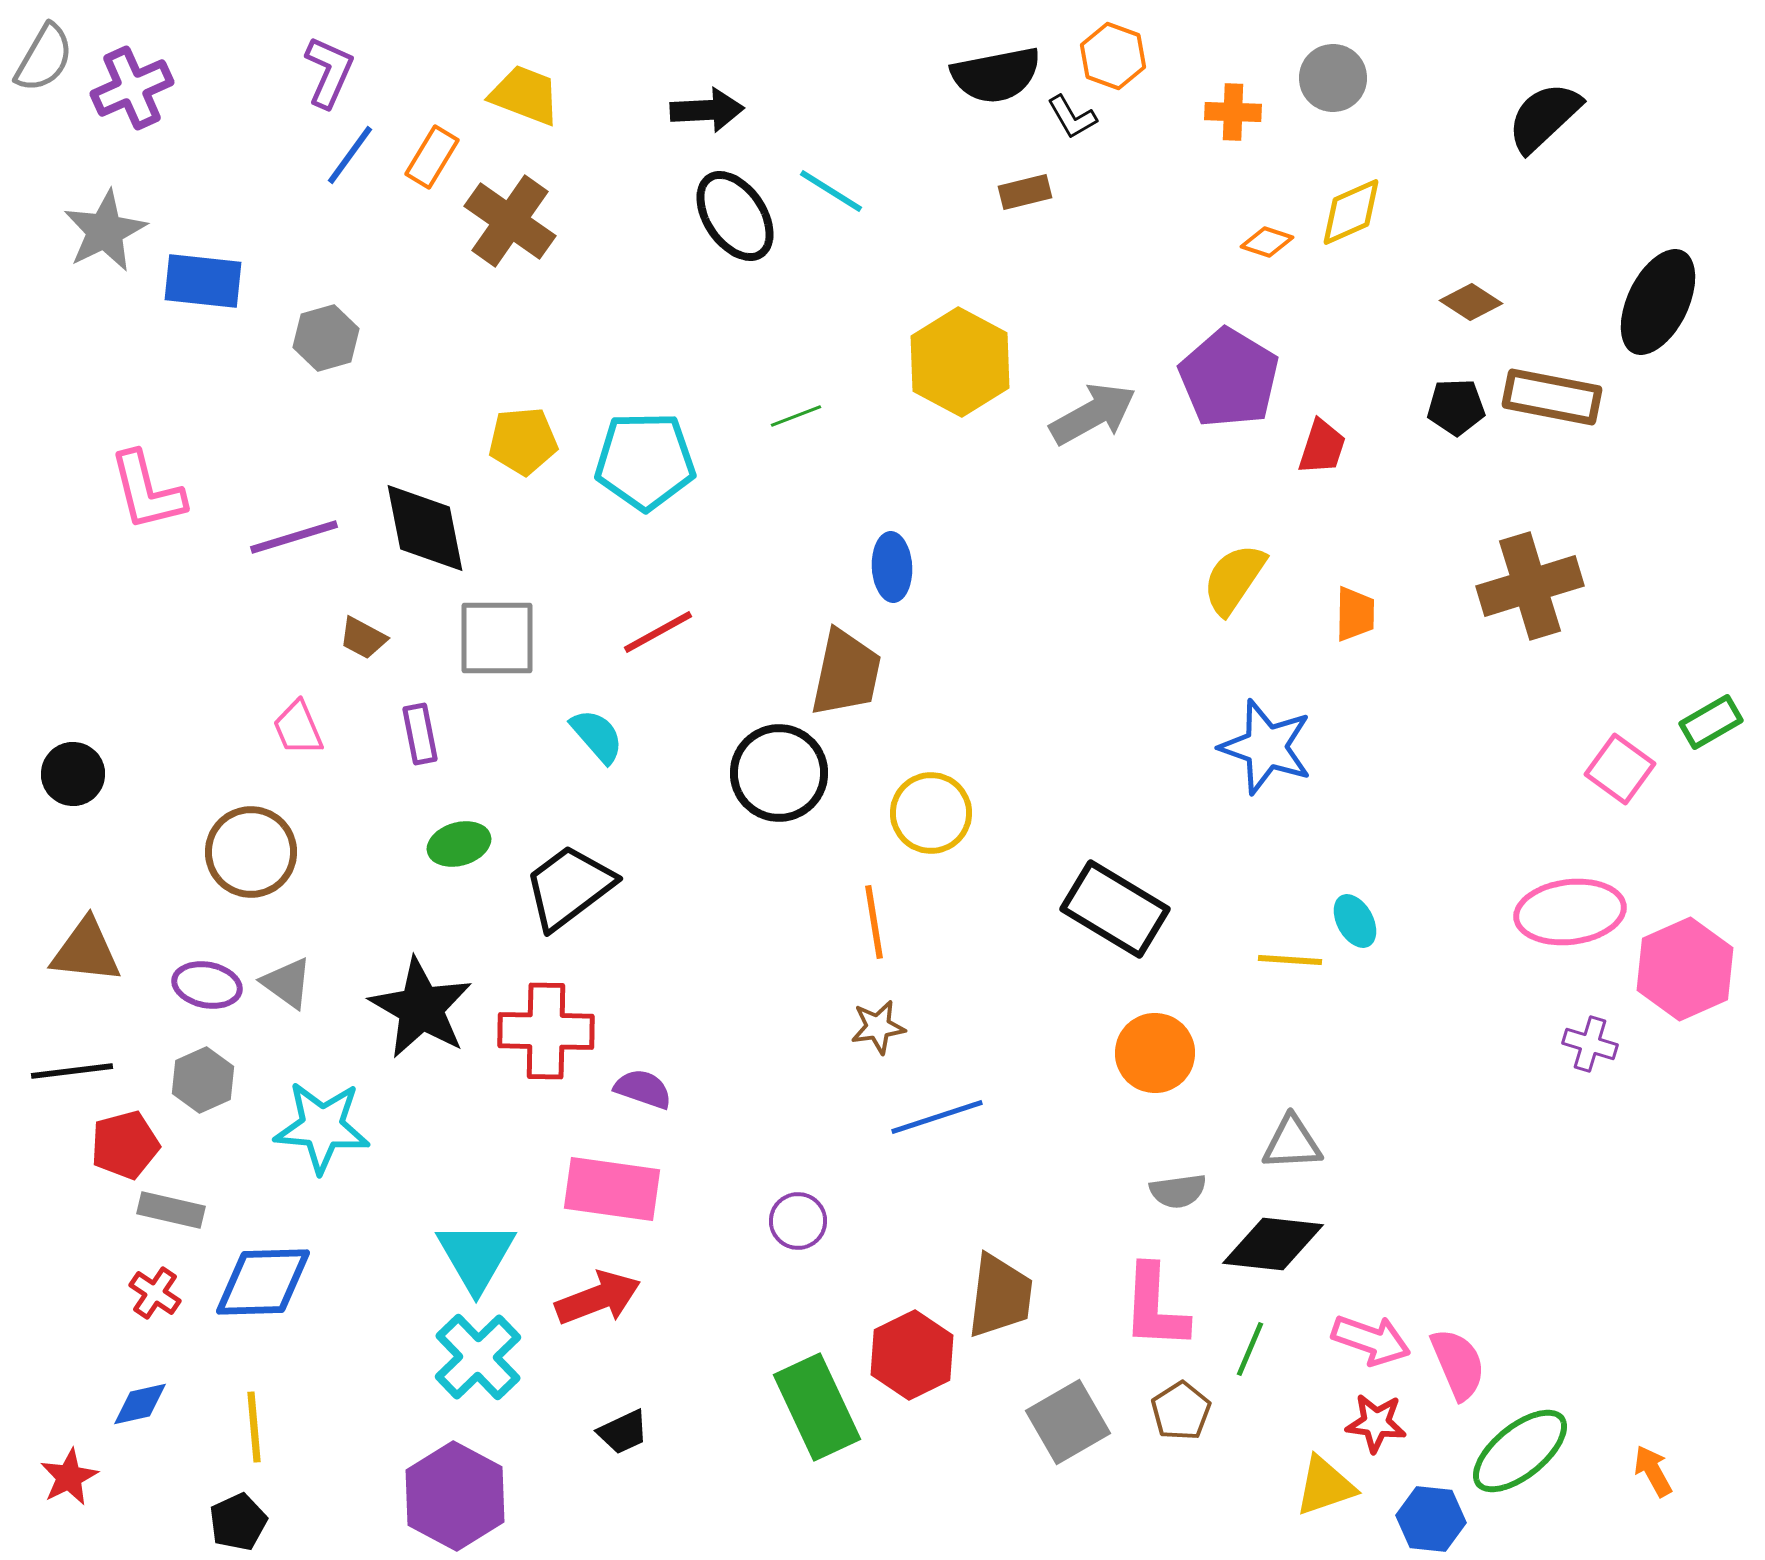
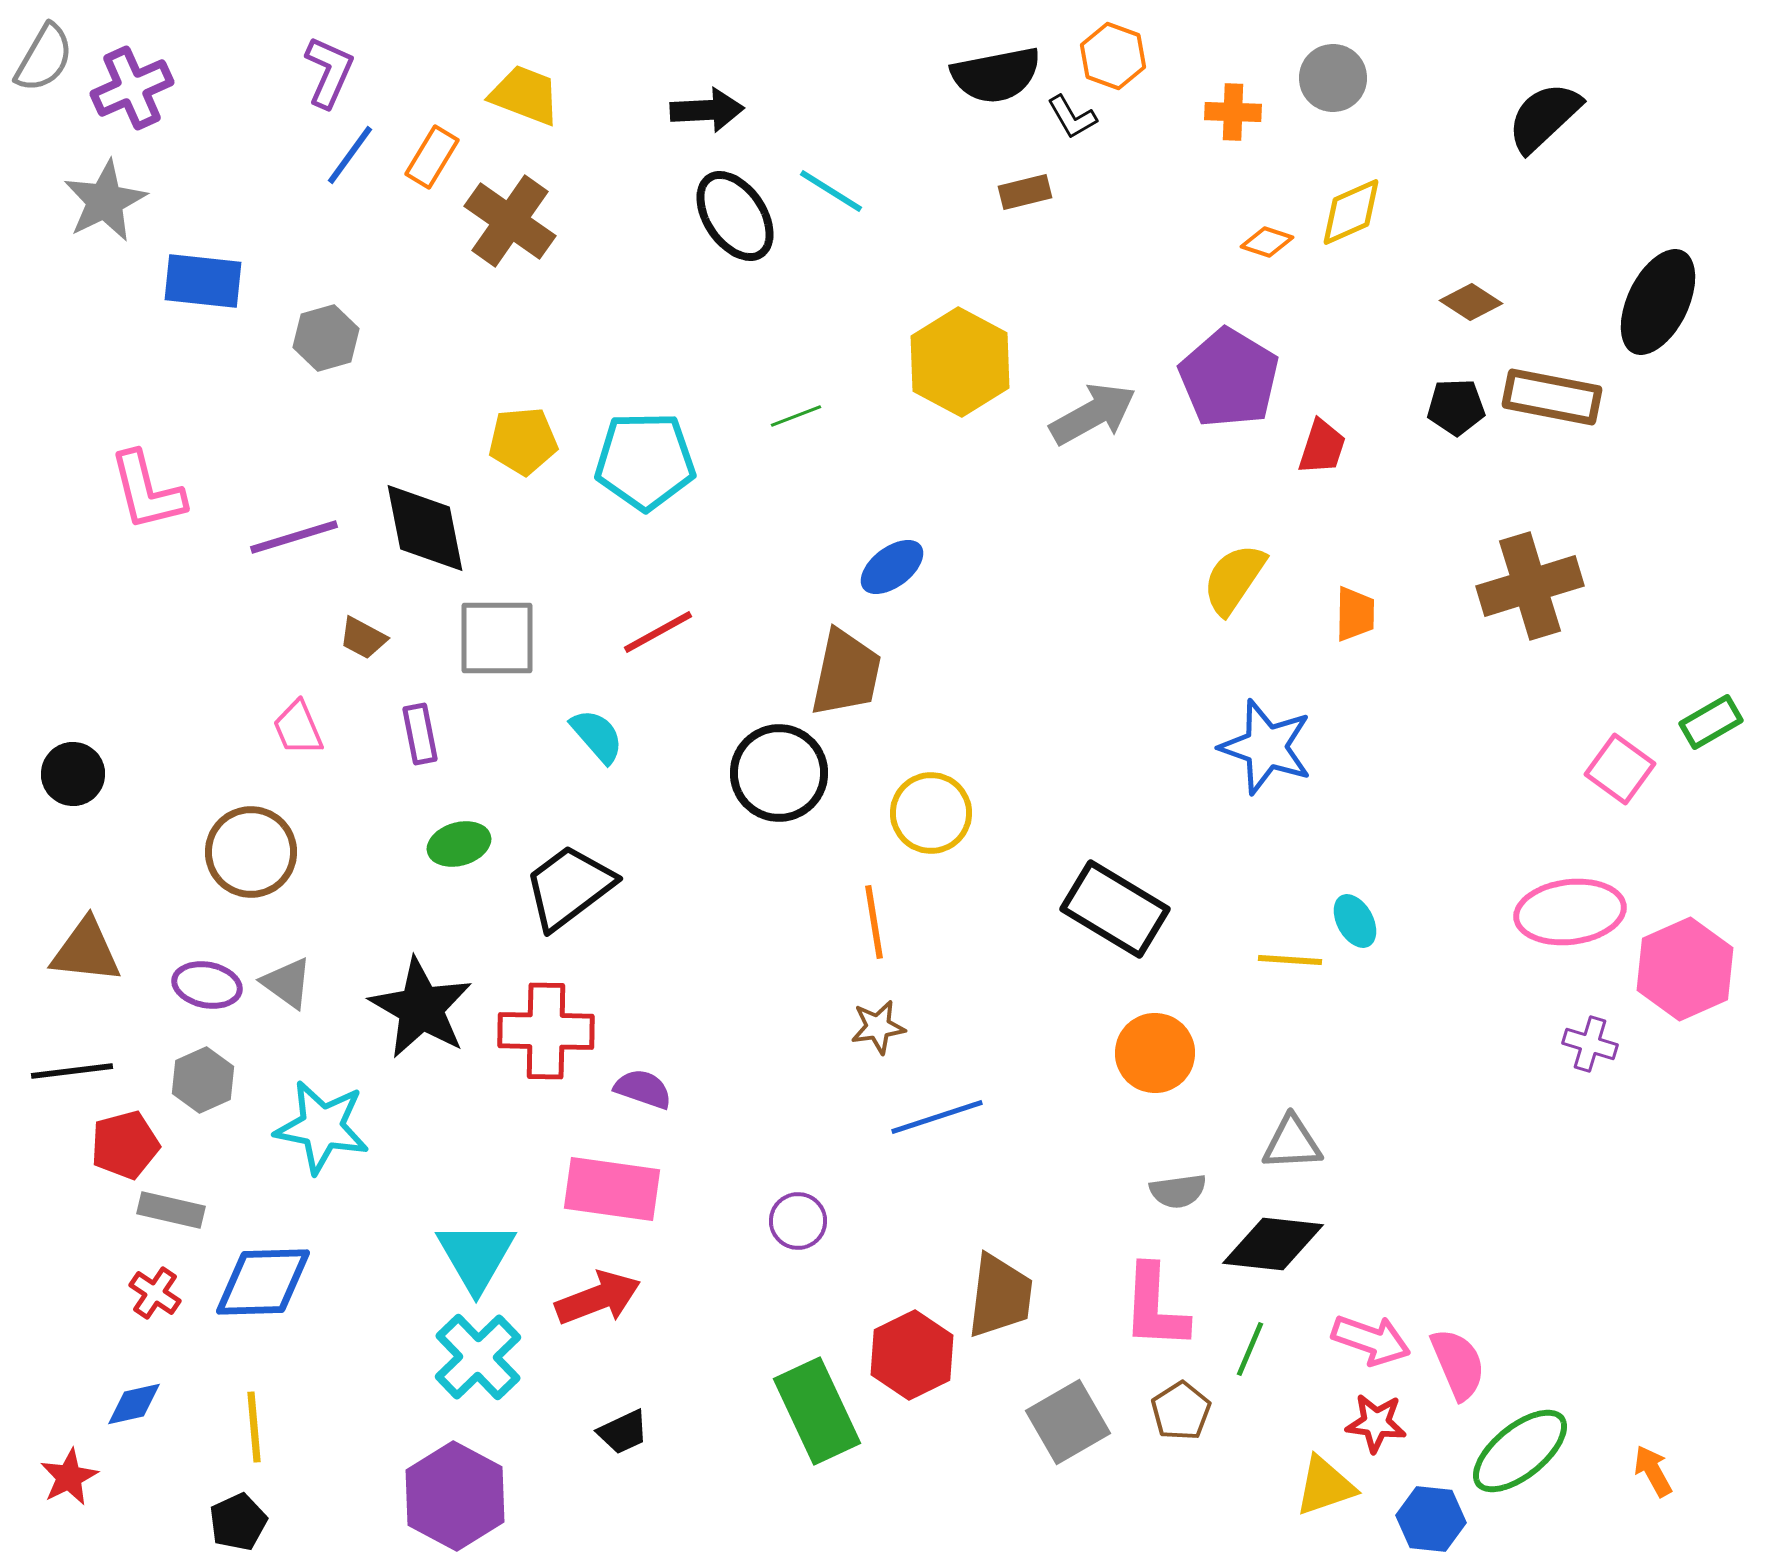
gray star at (105, 231): moved 30 px up
blue ellipse at (892, 567): rotated 56 degrees clockwise
cyan star at (322, 1127): rotated 6 degrees clockwise
blue diamond at (140, 1404): moved 6 px left
green rectangle at (817, 1407): moved 4 px down
